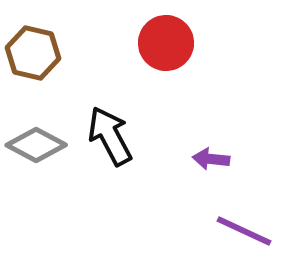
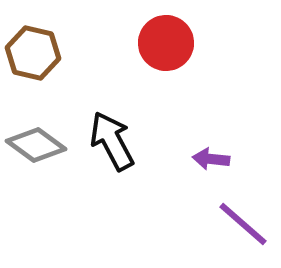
black arrow: moved 2 px right, 5 px down
gray diamond: rotated 8 degrees clockwise
purple line: moved 1 px left, 7 px up; rotated 16 degrees clockwise
